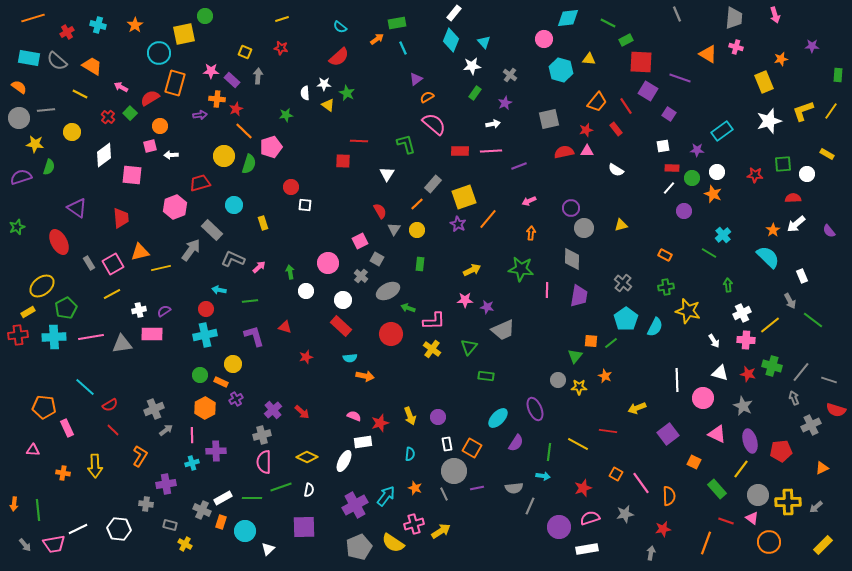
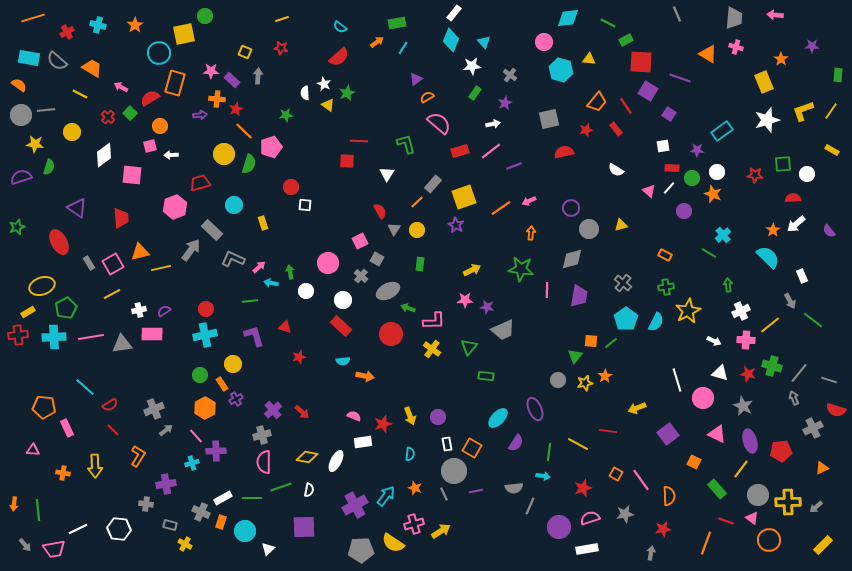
pink arrow at (775, 15): rotated 112 degrees clockwise
orange arrow at (377, 39): moved 3 px down
pink circle at (544, 39): moved 3 px down
cyan line at (403, 48): rotated 56 degrees clockwise
orange star at (781, 59): rotated 24 degrees counterclockwise
orange trapezoid at (92, 66): moved 2 px down
white star at (324, 84): rotated 24 degrees clockwise
orange semicircle at (19, 87): moved 2 px up
green star at (347, 93): rotated 21 degrees clockwise
gray circle at (19, 118): moved 2 px right, 3 px up
white star at (769, 121): moved 2 px left, 1 px up
pink semicircle at (434, 124): moved 5 px right, 1 px up
red rectangle at (460, 151): rotated 18 degrees counterclockwise
pink line at (491, 151): rotated 35 degrees counterclockwise
pink triangle at (587, 151): moved 62 px right, 40 px down; rotated 40 degrees clockwise
yellow rectangle at (827, 154): moved 5 px right, 4 px up
yellow circle at (224, 156): moved 2 px up
red square at (343, 161): moved 4 px right
purple line at (519, 166): moved 5 px left
orange line at (417, 204): moved 2 px up
orange line at (488, 219): moved 13 px right, 11 px up; rotated 15 degrees clockwise
purple star at (458, 224): moved 2 px left, 1 px down
gray circle at (584, 228): moved 5 px right, 1 px down
gray diamond at (572, 259): rotated 75 degrees clockwise
yellow ellipse at (42, 286): rotated 20 degrees clockwise
cyan arrow at (219, 290): moved 52 px right, 7 px up
yellow star at (688, 311): rotated 30 degrees clockwise
white cross at (742, 313): moved 1 px left, 2 px up
cyan semicircle at (655, 327): moved 1 px right, 5 px up
white arrow at (714, 341): rotated 32 degrees counterclockwise
red star at (306, 357): moved 7 px left
cyan semicircle at (350, 358): moved 7 px left, 3 px down
gray line at (801, 372): moved 2 px left, 1 px down
orange star at (605, 376): rotated 16 degrees clockwise
white line at (677, 380): rotated 15 degrees counterclockwise
orange rectangle at (221, 382): moved 1 px right, 2 px down; rotated 32 degrees clockwise
yellow star at (579, 387): moved 6 px right, 4 px up; rotated 14 degrees counterclockwise
red star at (380, 423): moved 3 px right, 1 px down
gray cross at (811, 425): moved 2 px right, 3 px down
pink line at (192, 435): moved 4 px right, 1 px down; rotated 42 degrees counterclockwise
orange L-shape at (140, 456): moved 2 px left
yellow diamond at (307, 457): rotated 15 degrees counterclockwise
white ellipse at (344, 461): moved 8 px left
pink line at (641, 483): moved 3 px up
purple line at (477, 488): moved 1 px left, 3 px down
gray cross at (202, 510): moved 1 px left, 2 px down
orange circle at (769, 542): moved 2 px up
pink trapezoid at (54, 544): moved 5 px down
gray pentagon at (359, 547): moved 2 px right, 3 px down; rotated 20 degrees clockwise
